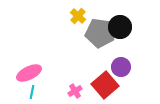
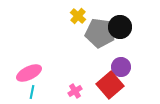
red square: moved 5 px right
